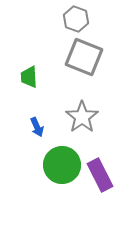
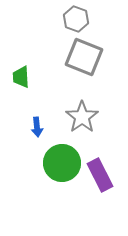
green trapezoid: moved 8 px left
blue arrow: rotated 18 degrees clockwise
green circle: moved 2 px up
